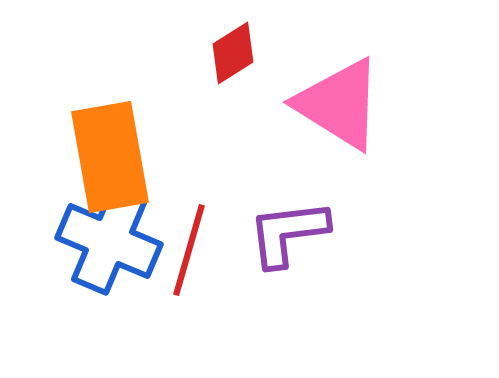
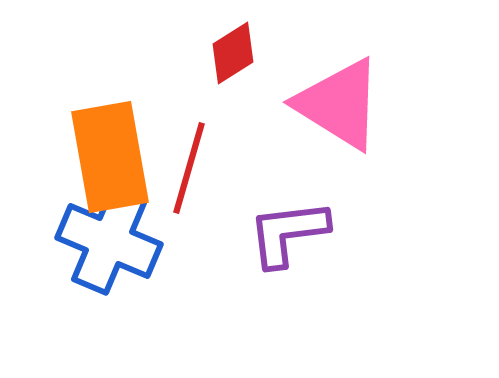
red line: moved 82 px up
